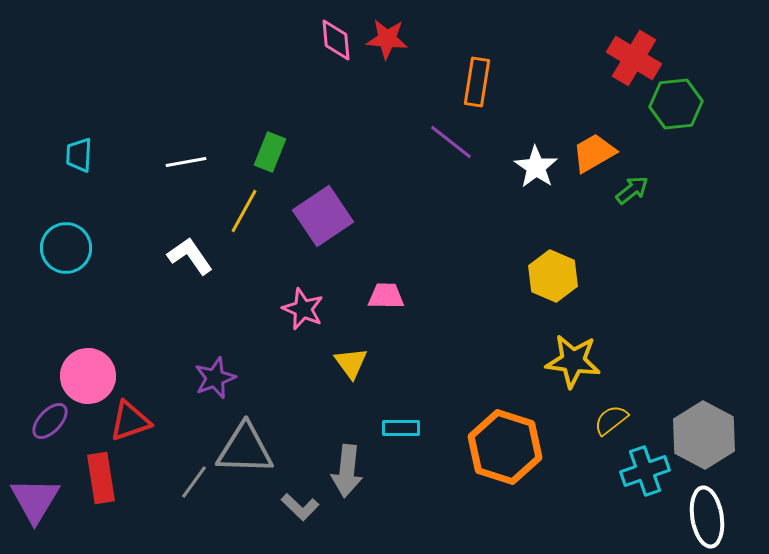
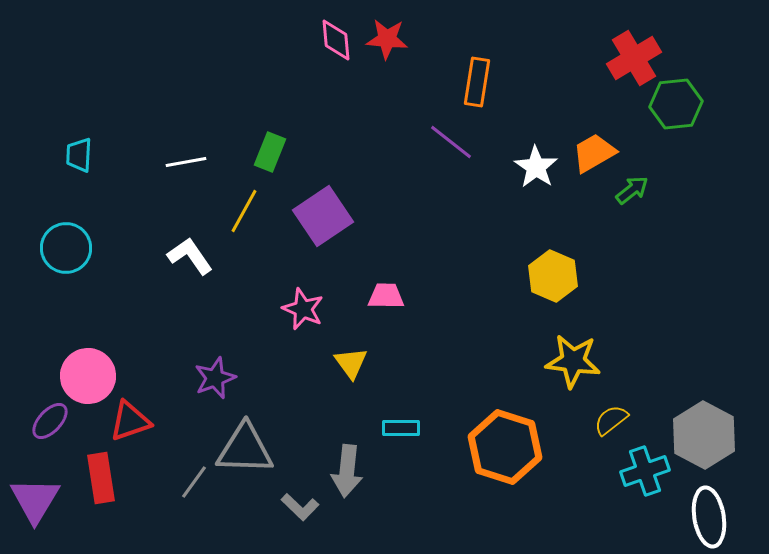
red cross: rotated 28 degrees clockwise
white ellipse: moved 2 px right
